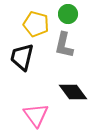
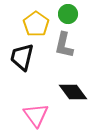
yellow pentagon: rotated 20 degrees clockwise
